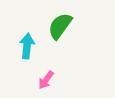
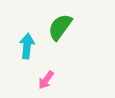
green semicircle: moved 1 px down
